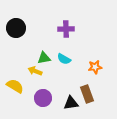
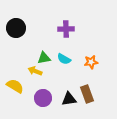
orange star: moved 4 px left, 5 px up
black triangle: moved 2 px left, 4 px up
